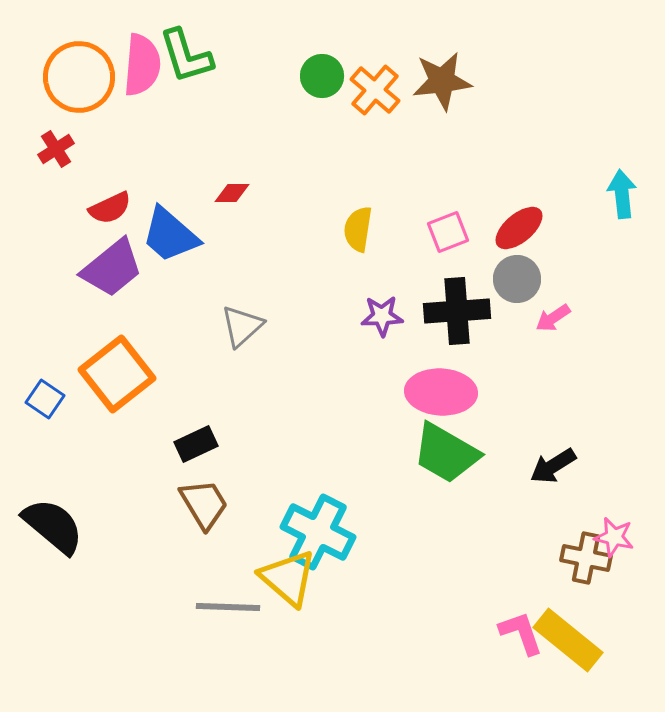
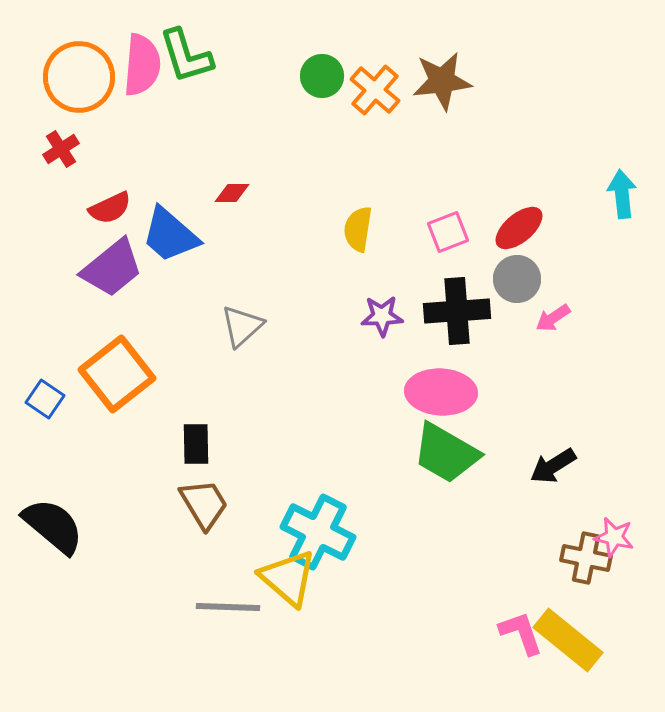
red cross: moved 5 px right
black rectangle: rotated 66 degrees counterclockwise
